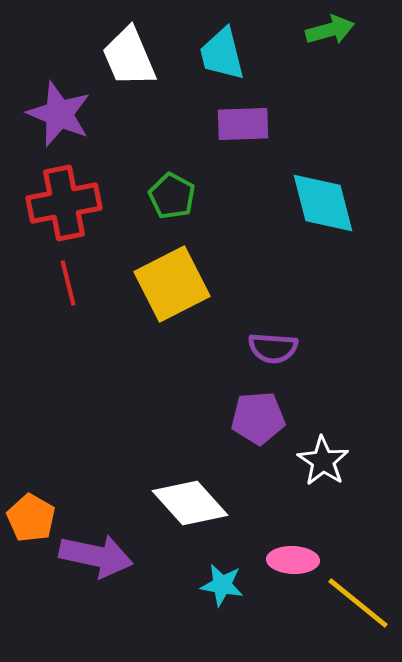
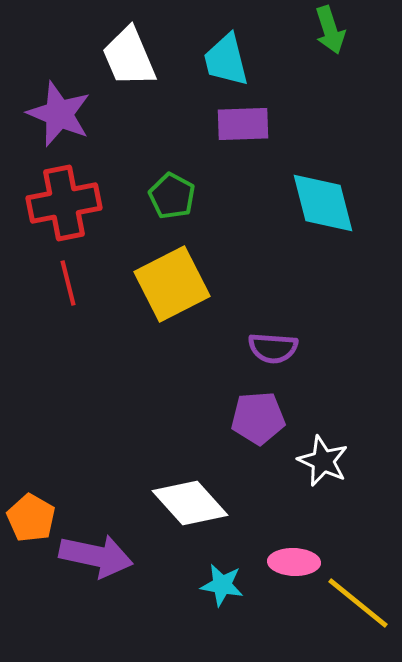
green arrow: rotated 87 degrees clockwise
cyan trapezoid: moved 4 px right, 6 px down
white star: rotated 9 degrees counterclockwise
pink ellipse: moved 1 px right, 2 px down
